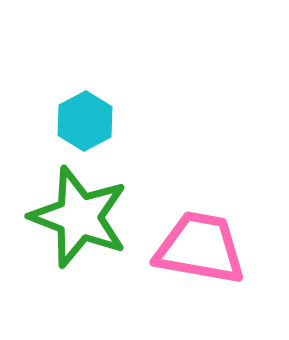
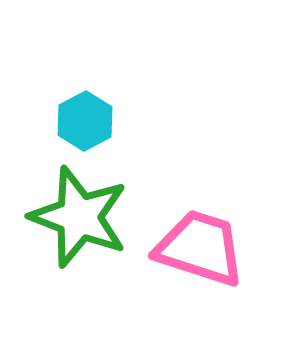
pink trapezoid: rotated 8 degrees clockwise
